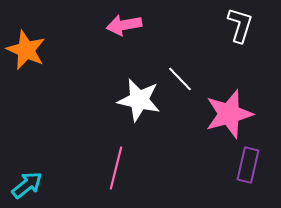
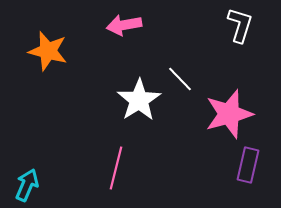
orange star: moved 22 px right, 1 px down; rotated 9 degrees counterclockwise
white star: rotated 27 degrees clockwise
cyan arrow: rotated 28 degrees counterclockwise
